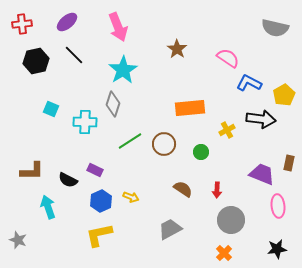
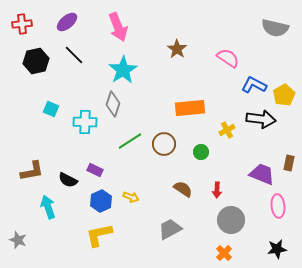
blue L-shape: moved 5 px right, 2 px down
brown L-shape: rotated 10 degrees counterclockwise
